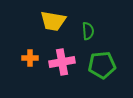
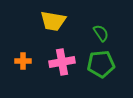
green semicircle: moved 13 px right, 2 px down; rotated 30 degrees counterclockwise
orange cross: moved 7 px left, 3 px down
green pentagon: moved 1 px left, 1 px up
